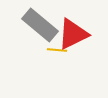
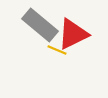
yellow line: rotated 18 degrees clockwise
